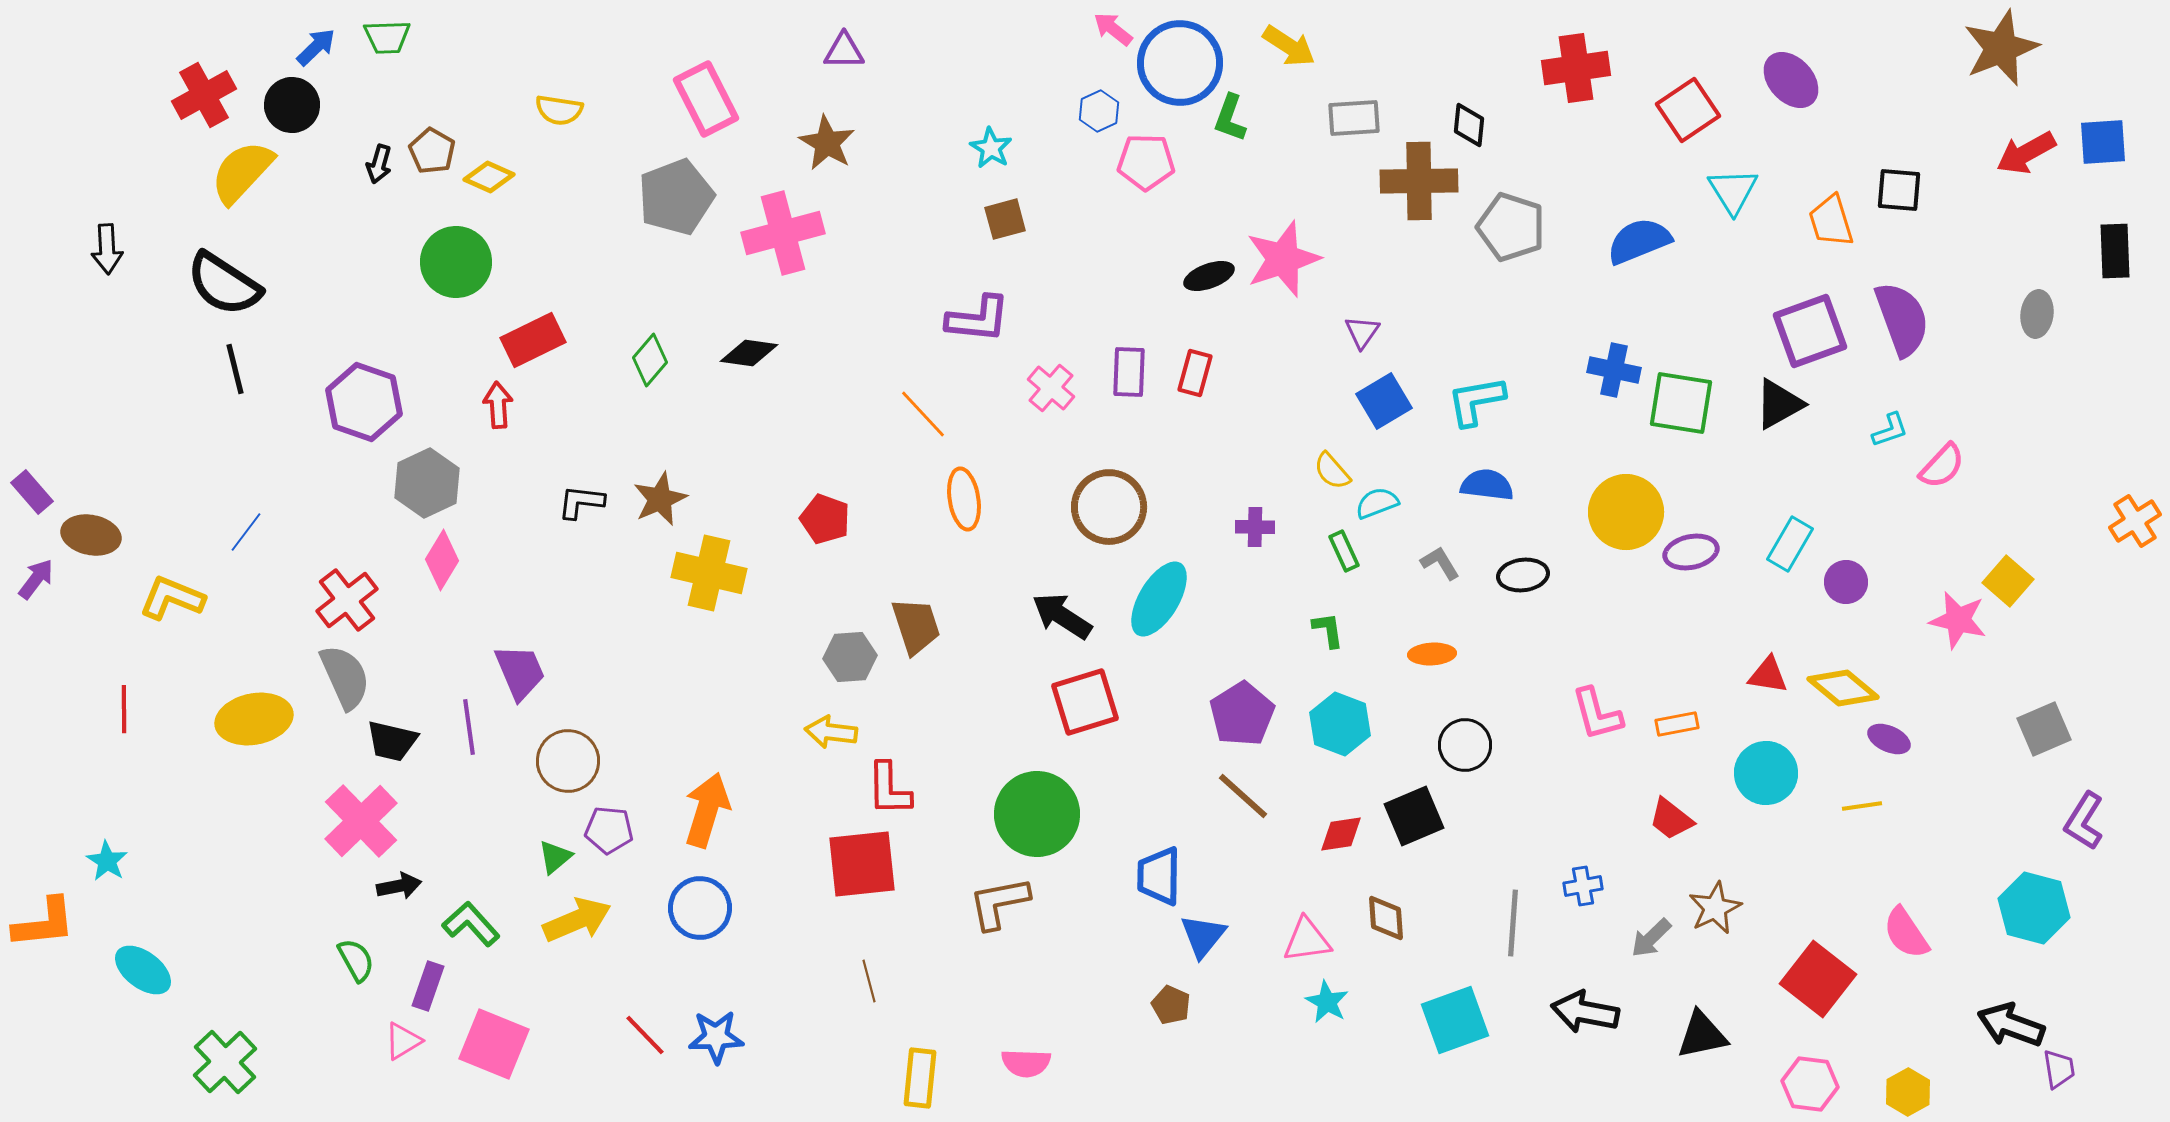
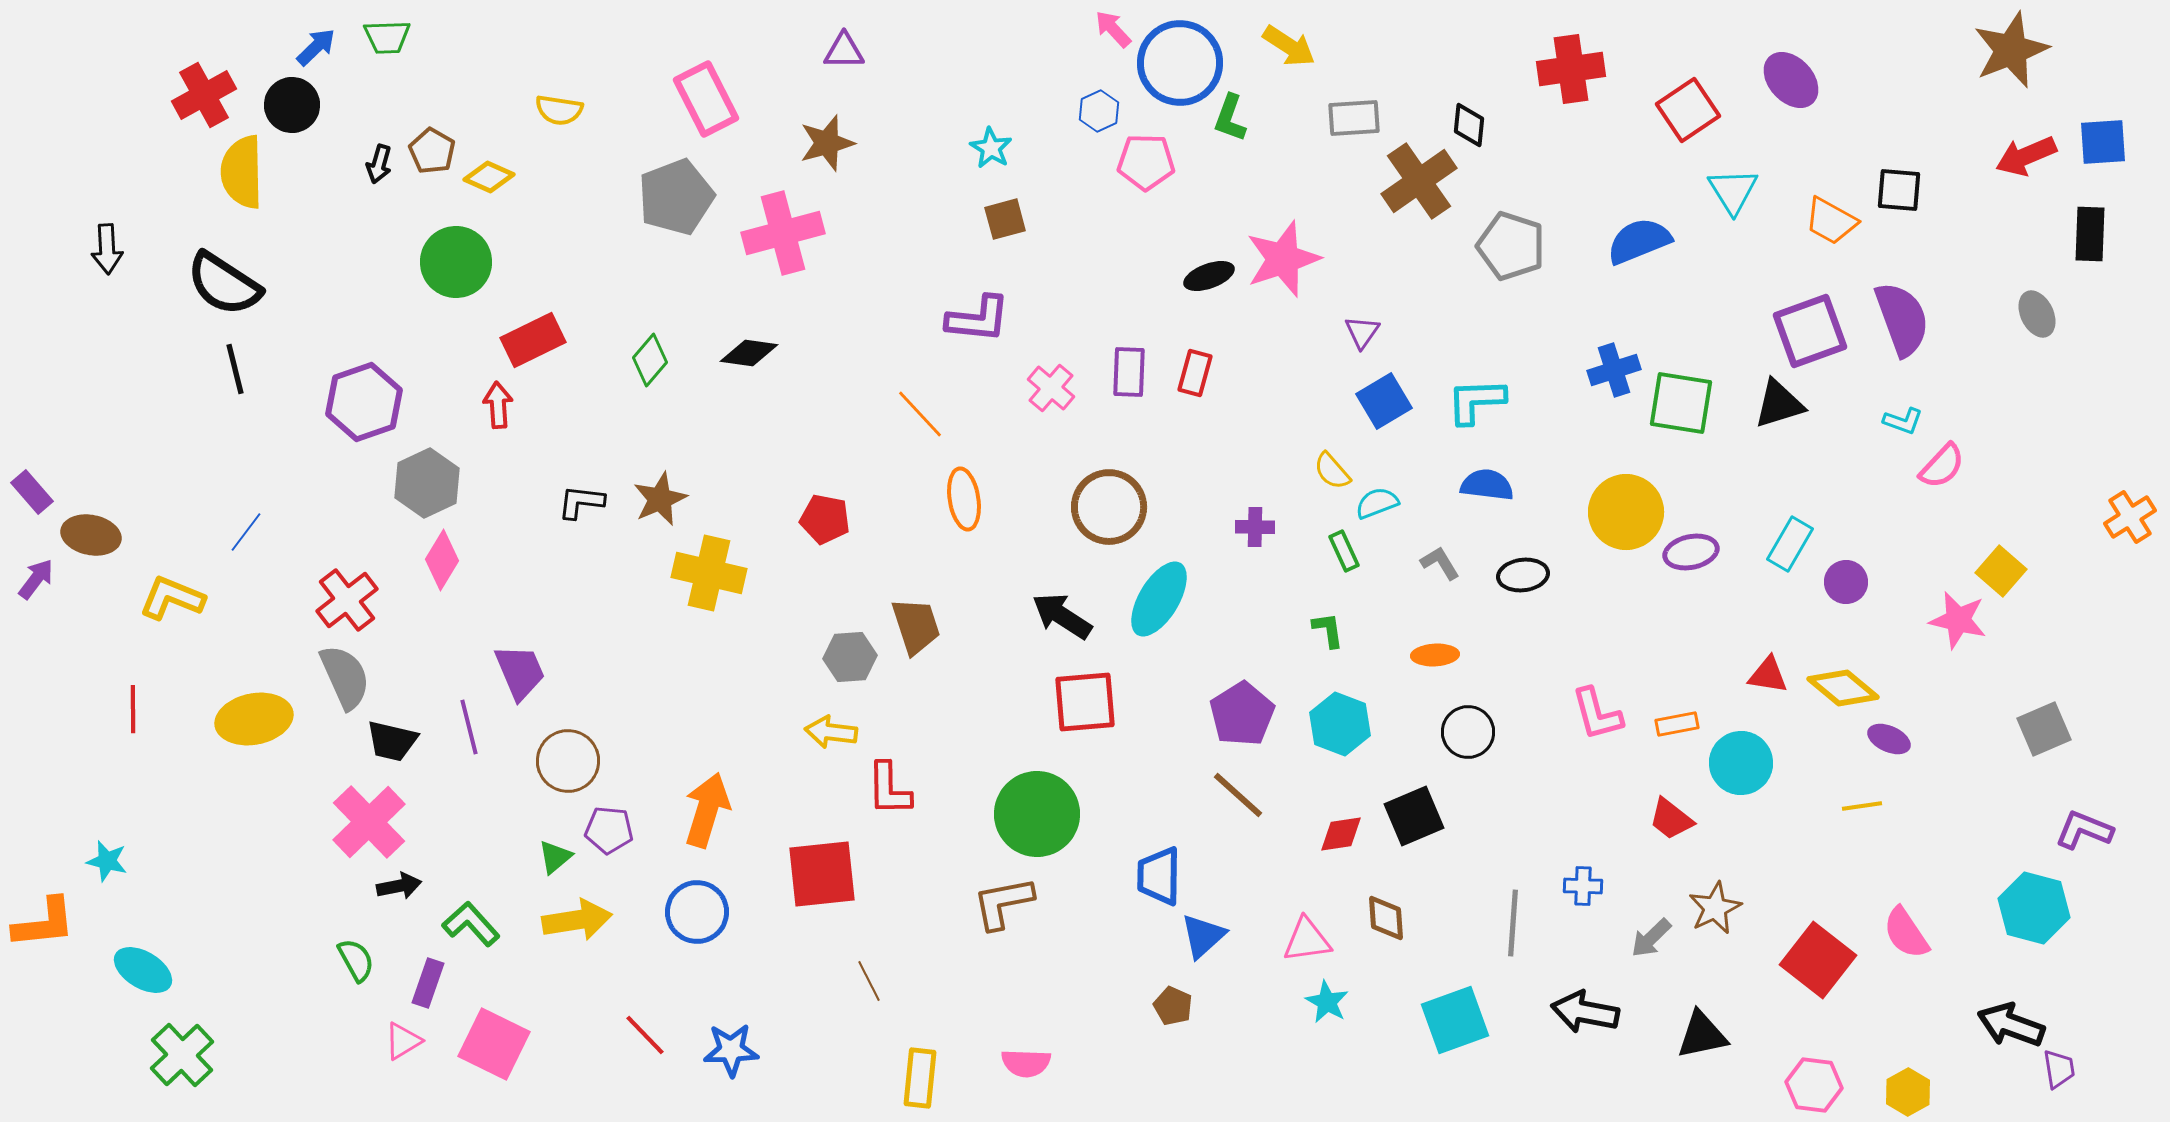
pink arrow at (1113, 29): rotated 9 degrees clockwise
brown star at (2001, 48): moved 10 px right, 2 px down
red cross at (1576, 68): moved 5 px left, 1 px down
brown star at (827, 143): rotated 26 degrees clockwise
red arrow at (2026, 153): moved 3 px down; rotated 6 degrees clockwise
yellow semicircle at (242, 172): rotated 44 degrees counterclockwise
brown cross at (1419, 181): rotated 34 degrees counterclockwise
orange trapezoid at (1831, 221): rotated 44 degrees counterclockwise
gray pentagon at (1511, 227): moved 19 px down
black rectangle at (2115, 251): moved 25 px left, 17 px up; rotated 4 degrees clockwise
gray ellipse at (2037, 314): rotated 33 degrees counterclockwise
blue cross at (1614, 370): rotated 30 degrees counterclockwise
cyan L-shape at (1476, 401): rotated 8 degrees clockwise
purple hexagon at (364, 402): rotated 22 degrees clockwise
black triangle at (1779, 404): rotated 12 degrees clockwise
orange line at (923, 414): moved 3 px left
cyan L-shape at (1890, 430): moved 13 px right, 9 px up; rotated 39 degrees clockwise
red pentagon at (825, 519): rotated 9 degrees counterclockwise
orange cross at (2135, 521): moved 5 px left, 4 px up
yellow square at (2008, 581): moved 7 px left, 10 px up
orange ellipse at (1432, 654): moved 3 px right, 1 px down
red square at (1085, 702): rotated 12 degrees clockwise
red line at (124, 709): moved 9 px right
purple line at (469, 727): rotated 6 degrees counterclockwise
black circle at (1465, 745): moved 3 px right, 13 px up
cyan circle at (1766, 773): moved 25 px left, 10 px up
brown line at (1243, 796): moved 5 px left, 1 px up
pink cross at (361, 821): moved 8 px right, 1 px down
purple L-shape at (2084, 821): moved 9 px down; rotated 80 degrees clockwise
cyan star at (107, 861): rotated 18 degrees counterclockwise
red square at (862, 864): moved 40 px left, 10 px down
blue cross at (1583, 886): rotated 12 degrees clockwise
brown L-shape at (999, 903): moved 4 px right
blue circle at (700, 908): moved 3 px left, 4 px down
yellow arrow at (577, 920): rotated 14 degrees clockwise
blue triangle at (1203, 936): rotated 9 degrees clockwise
cyan ellipse at (143, 970): rotated 6 degrees counterclockwise
red square at (1818, 979): moved 19 px up
brown line at (869, 981): rotated 12 degrees counterclockwise
purple rectangle at (428, 986): moved 3 px up
brown pentagon at (1171, 1005): moved 2 px right, 1 px down
blue star at (716, 1037): moved 15 px right, 13 px down
pink square at (494, 1044): rotated 4 degrees clockwise
green cross at (225, 1062): moved 43 px left, 7 px up
pink hexagon at (1810, 1084): moved 4 px right, 1 px down
